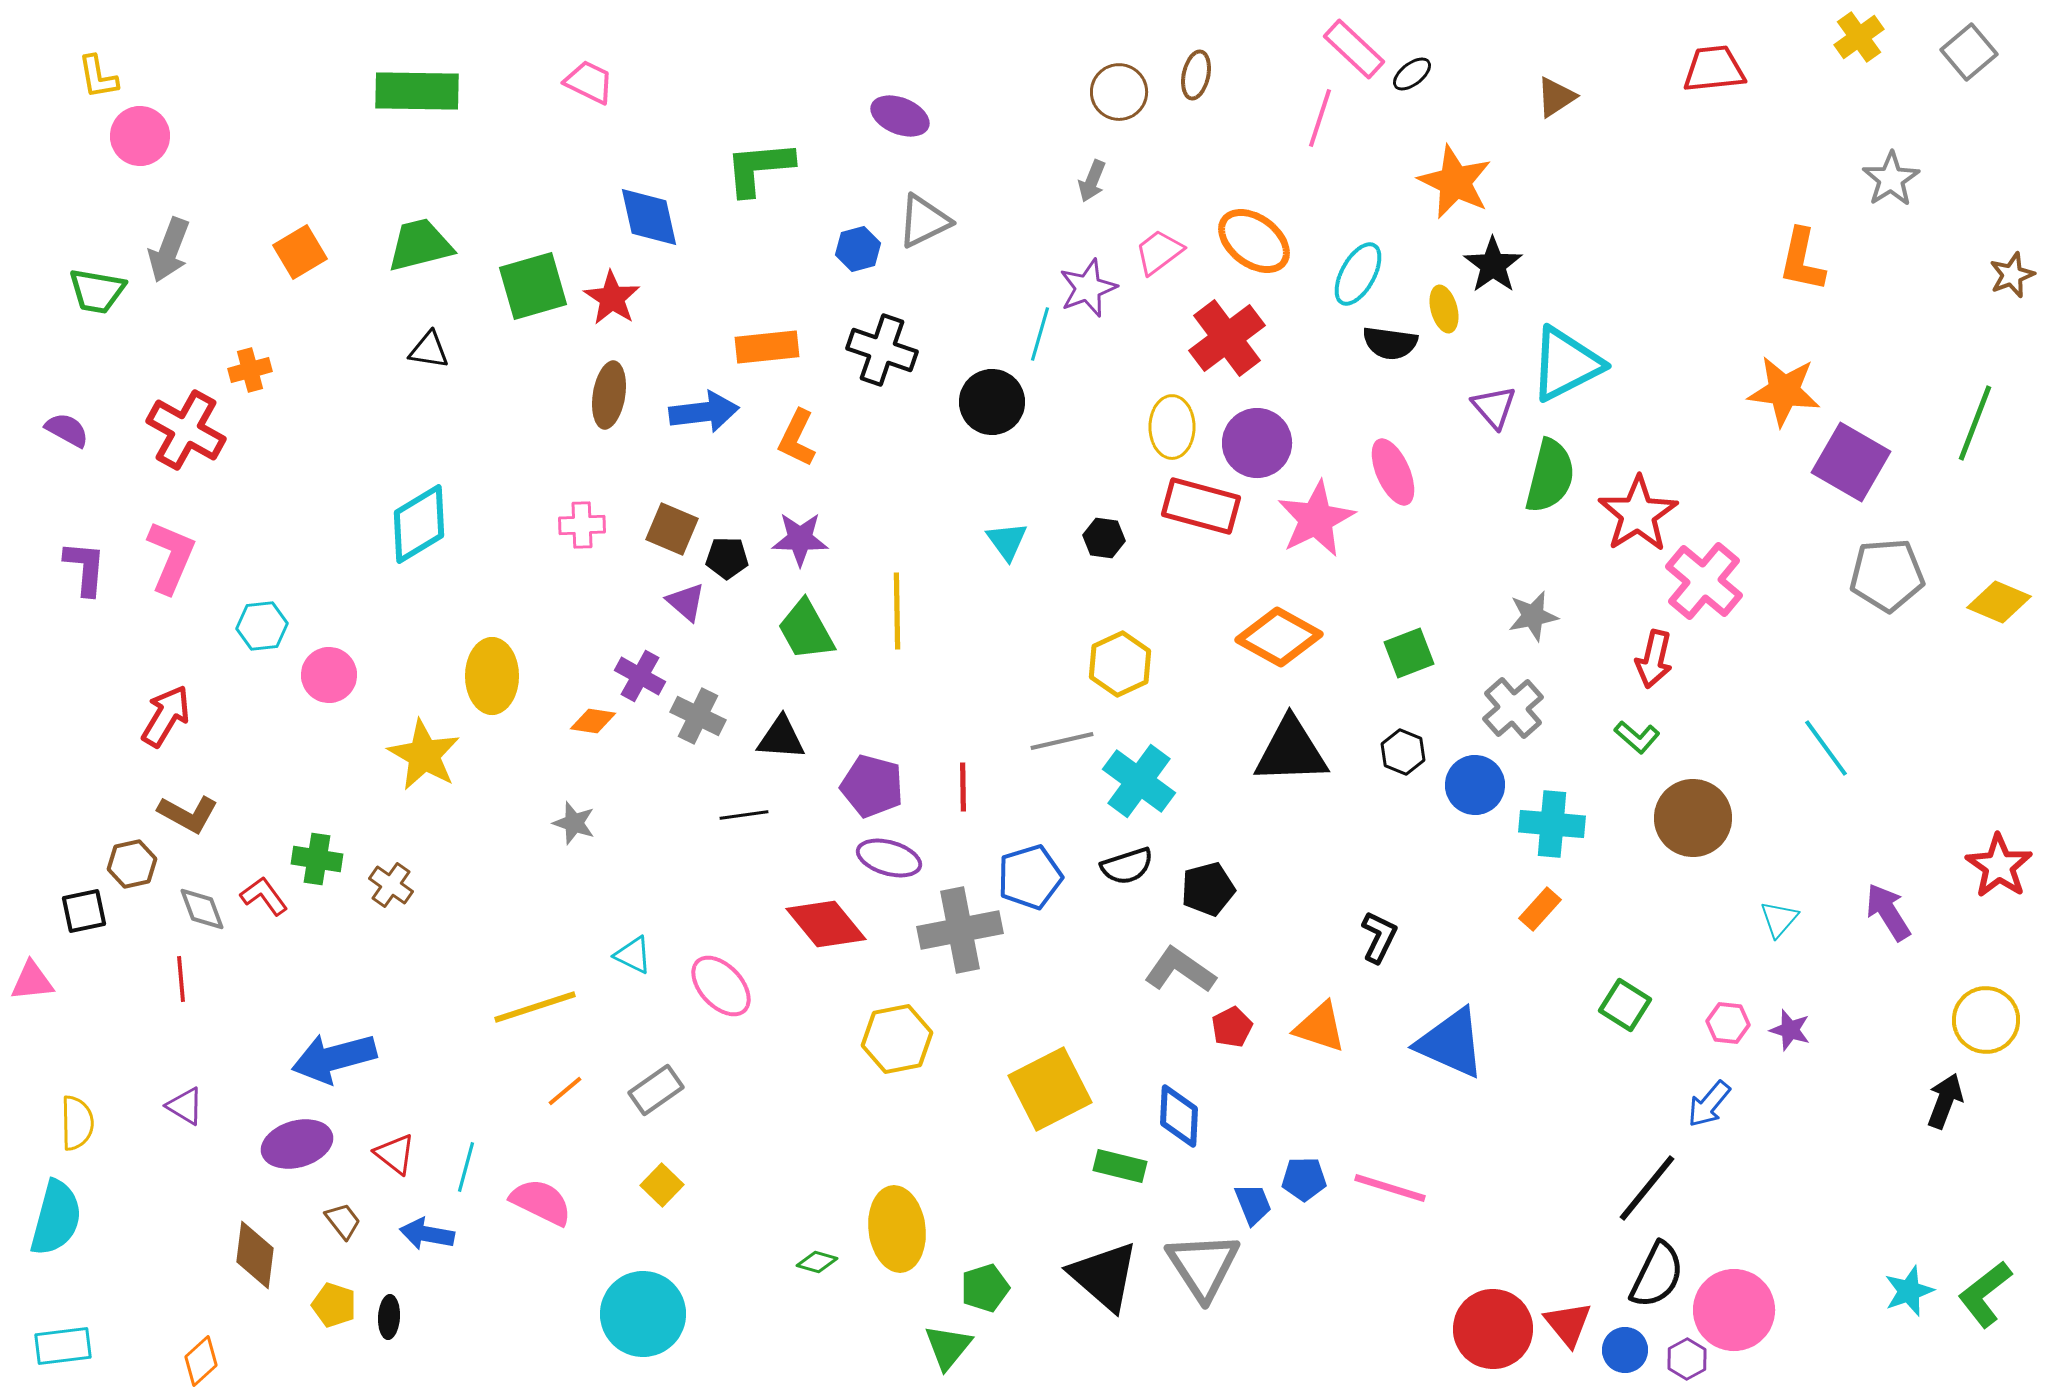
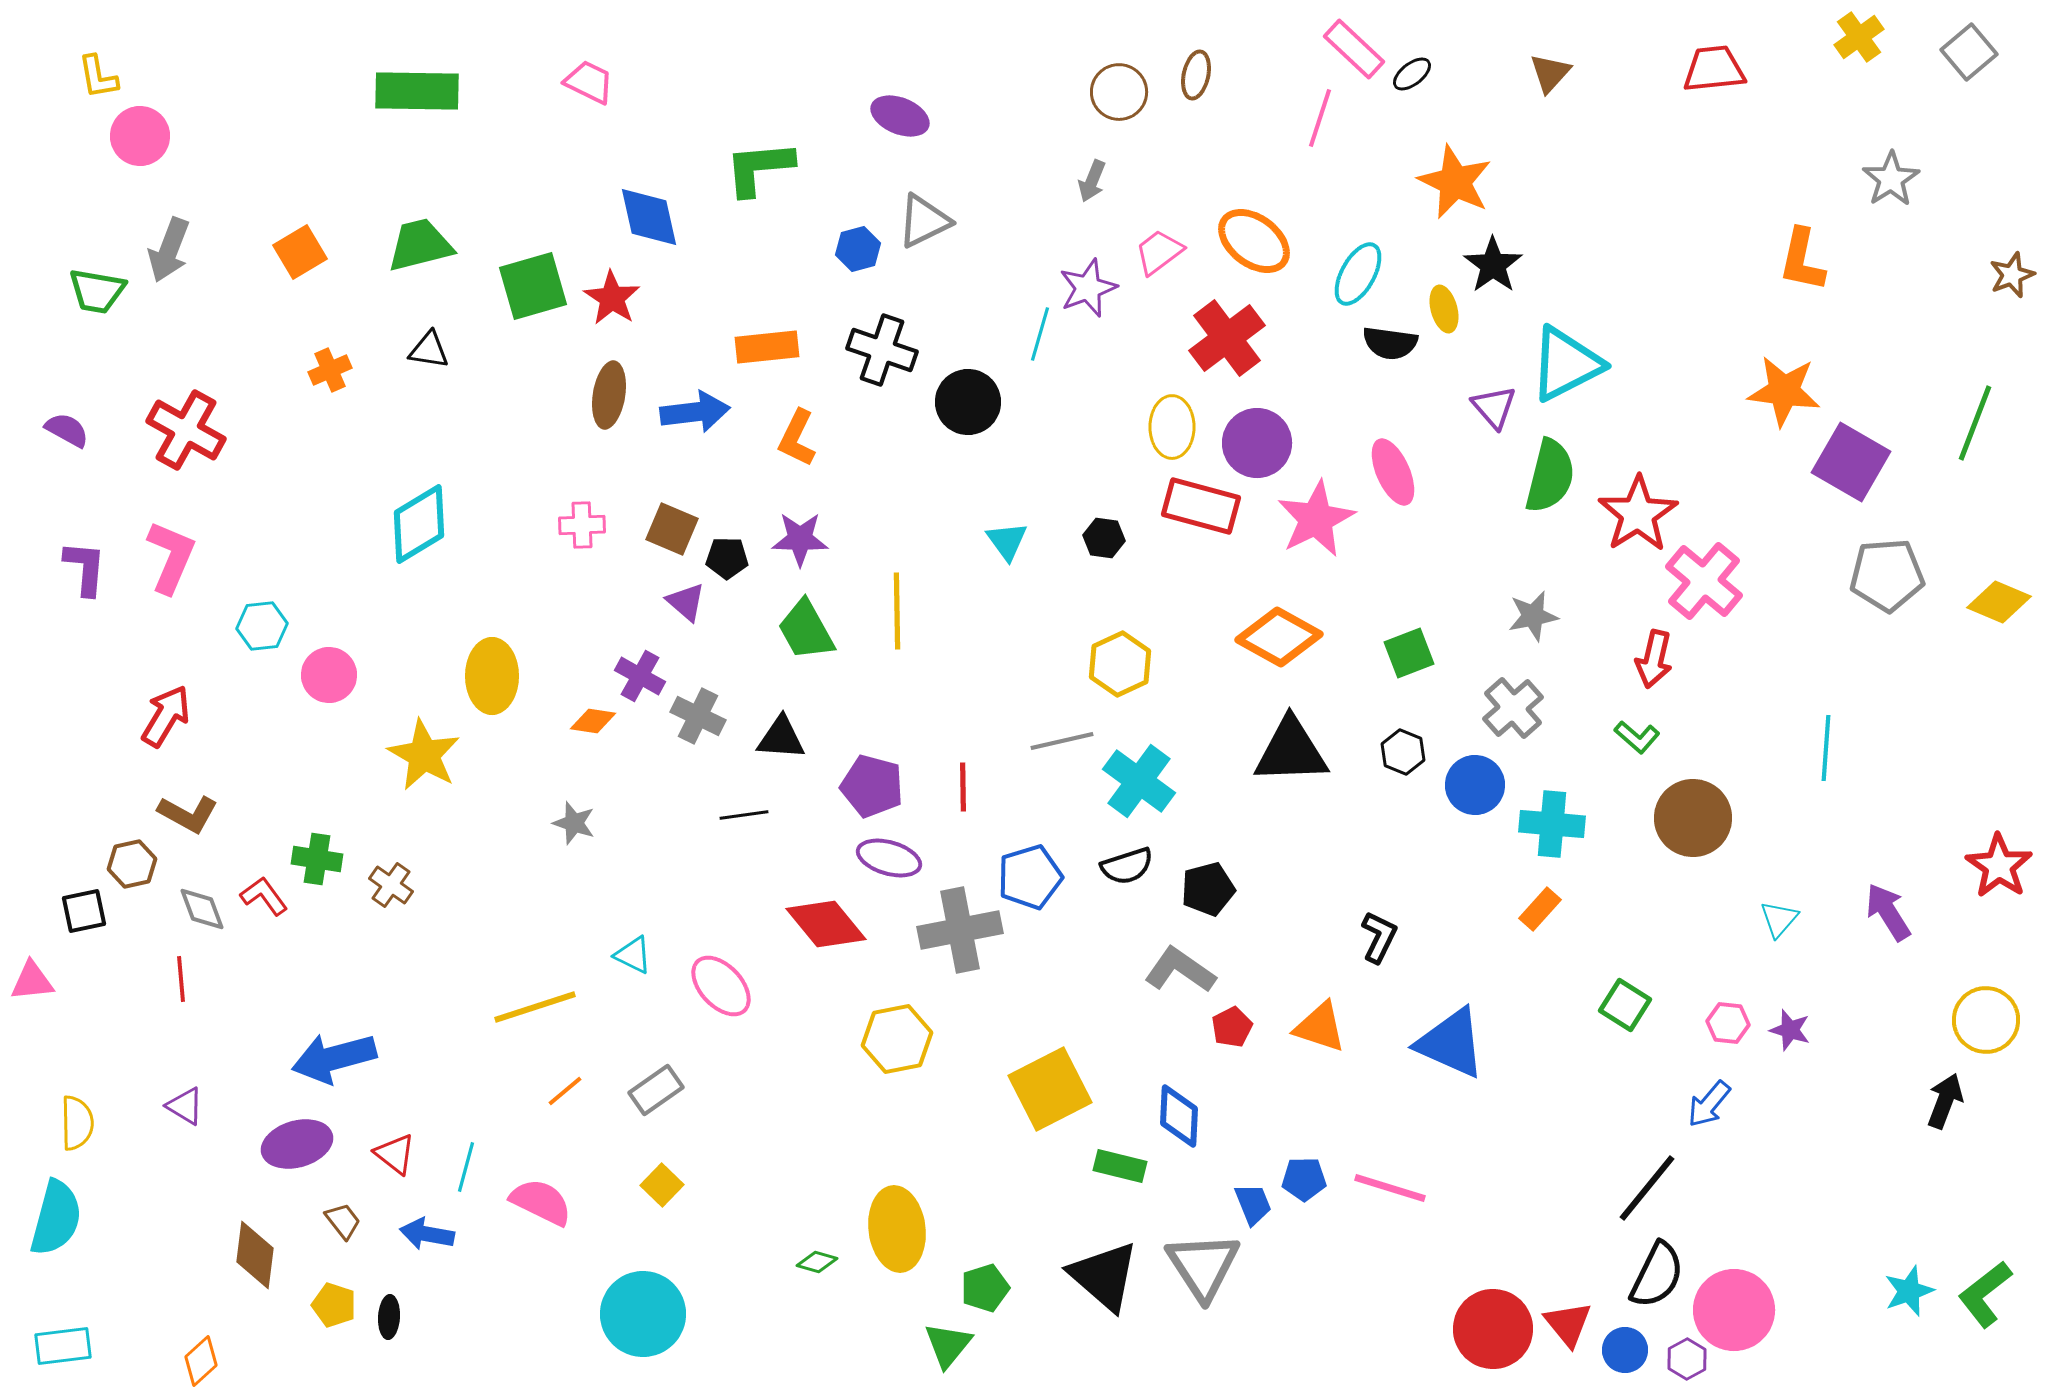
brown triangle at (1556, 97): moved 6 px left, 24 px up; rotated 15 degrees counterclockwise
orange cross at (250, 370): moved 80 px right; rotated 9 degrees counterclockwise
black circle at (992, 402): moved 24 px left
blue arrow at (704, 412): moved 9 px left
cyan line at (1826, 748): rotated 40 degrees clockwise
green triangle at (948, 1347): moved 2 px up
